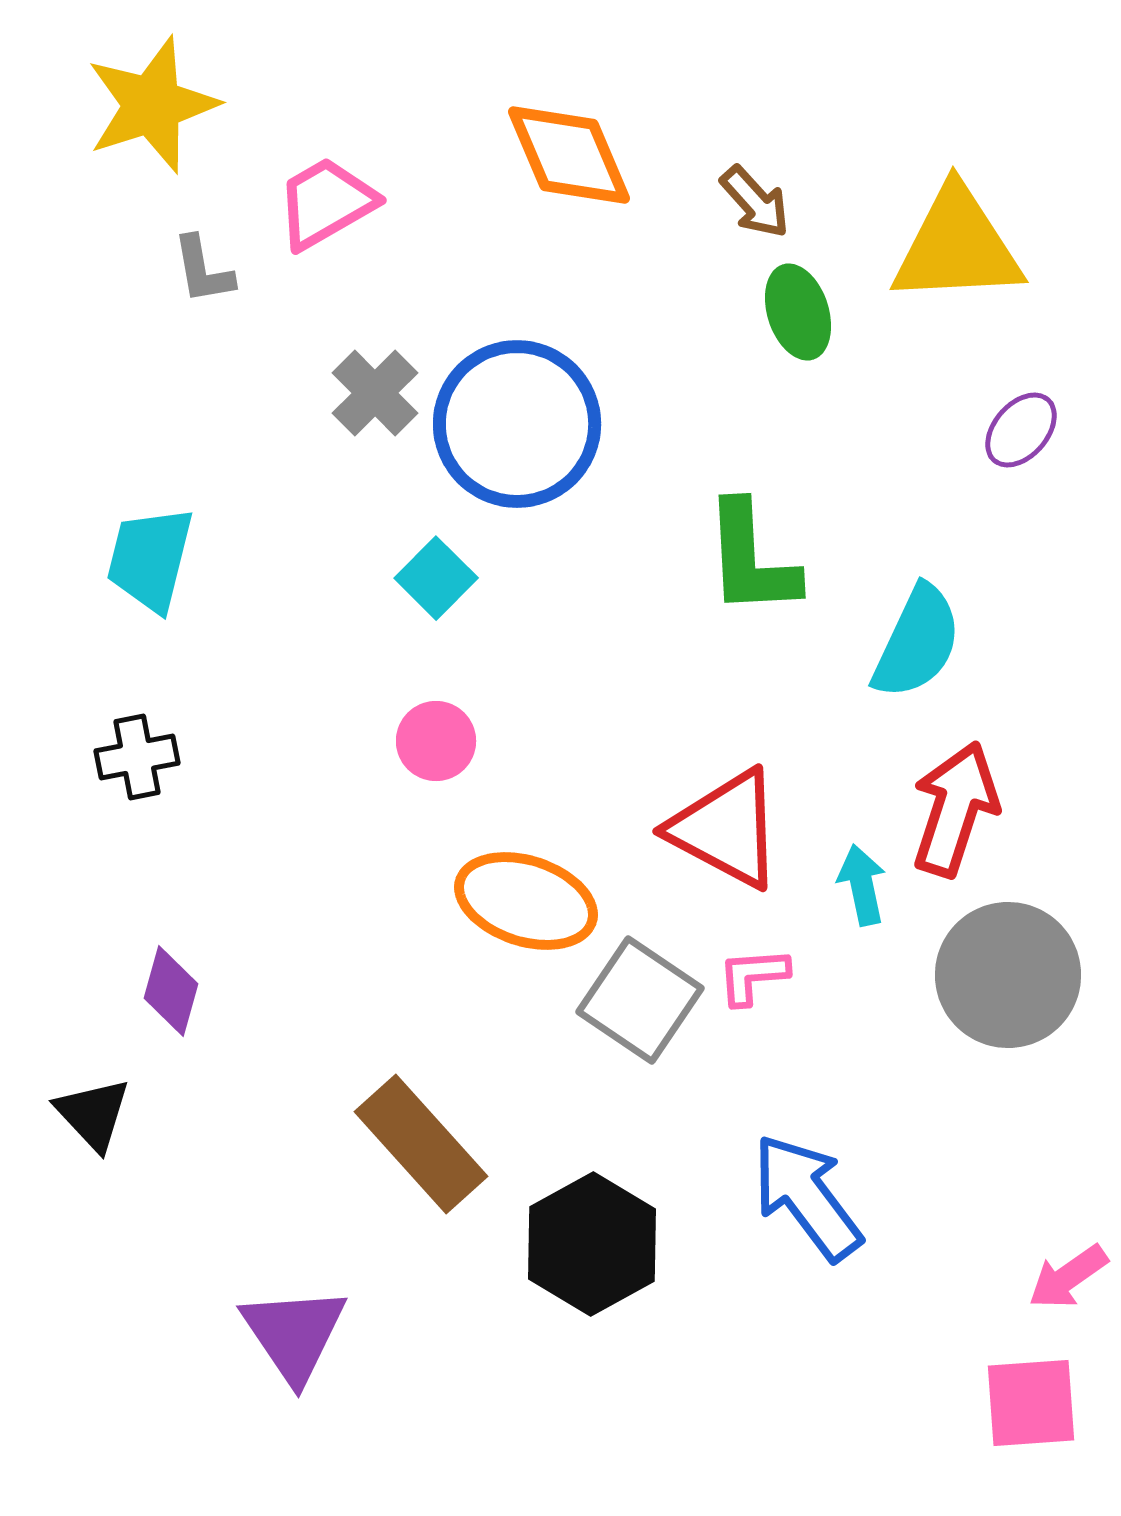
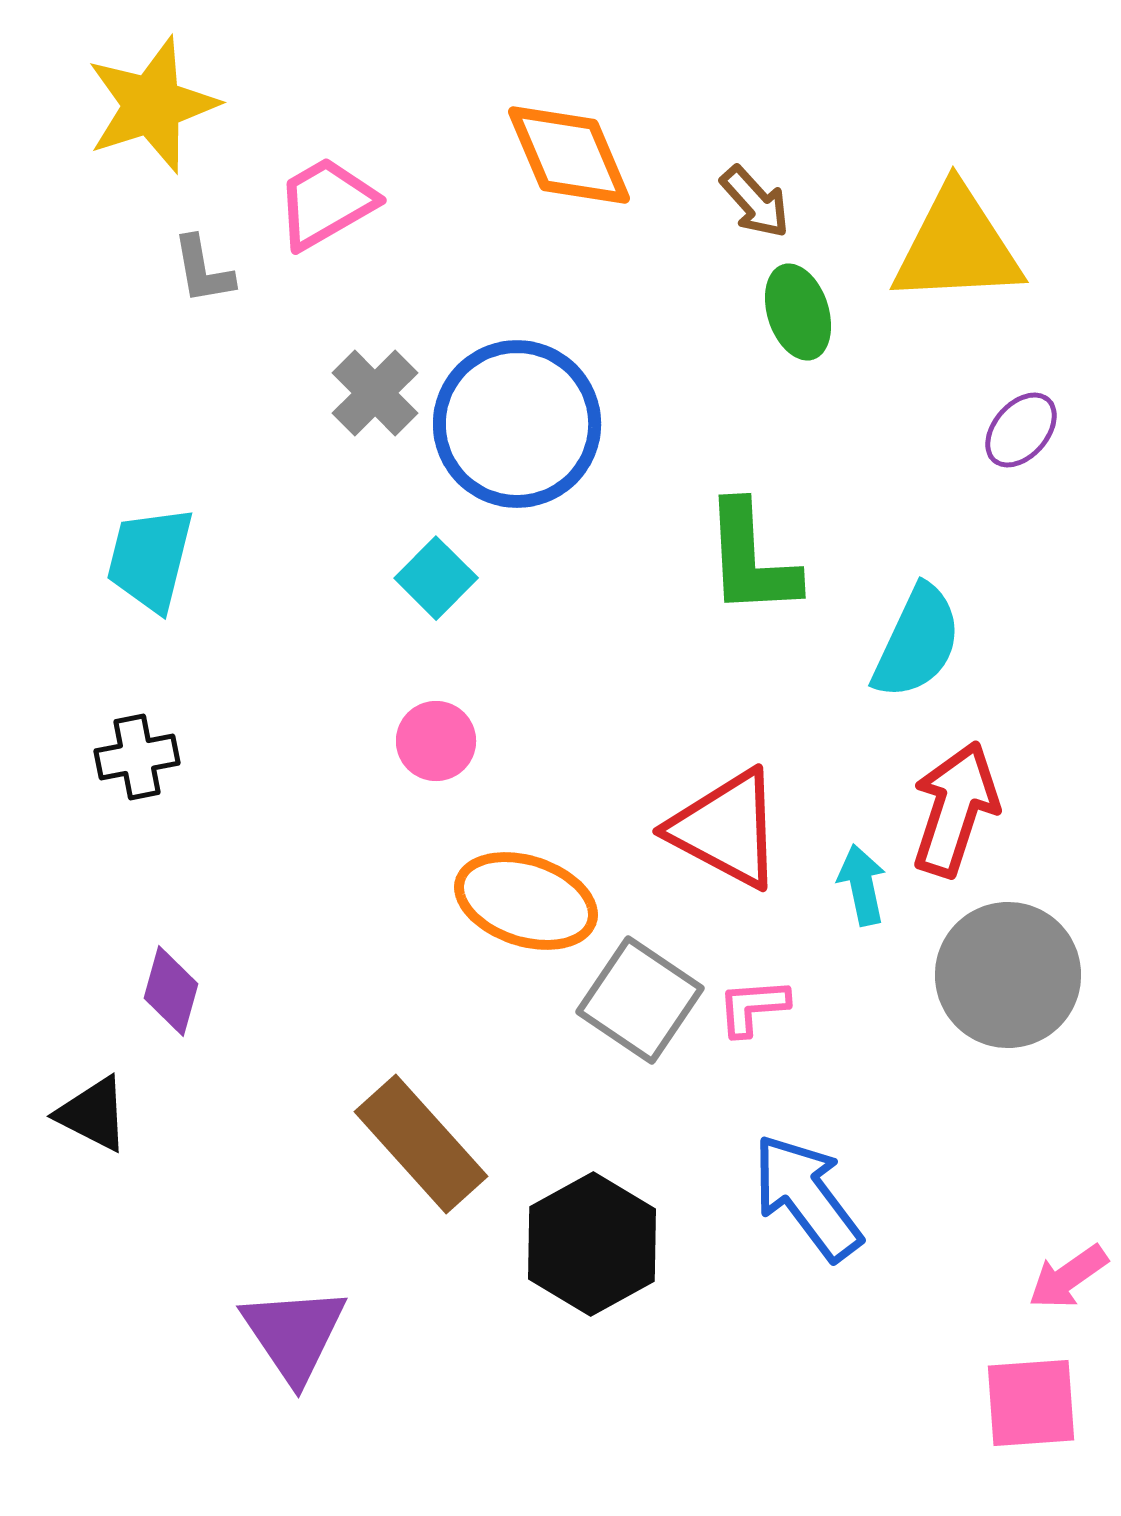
pink L-shape: moved 31 px down
black triangle: rotated 20 degrees counterclockwise
